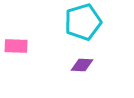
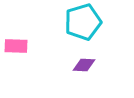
purple diamond: moved 2 px right
